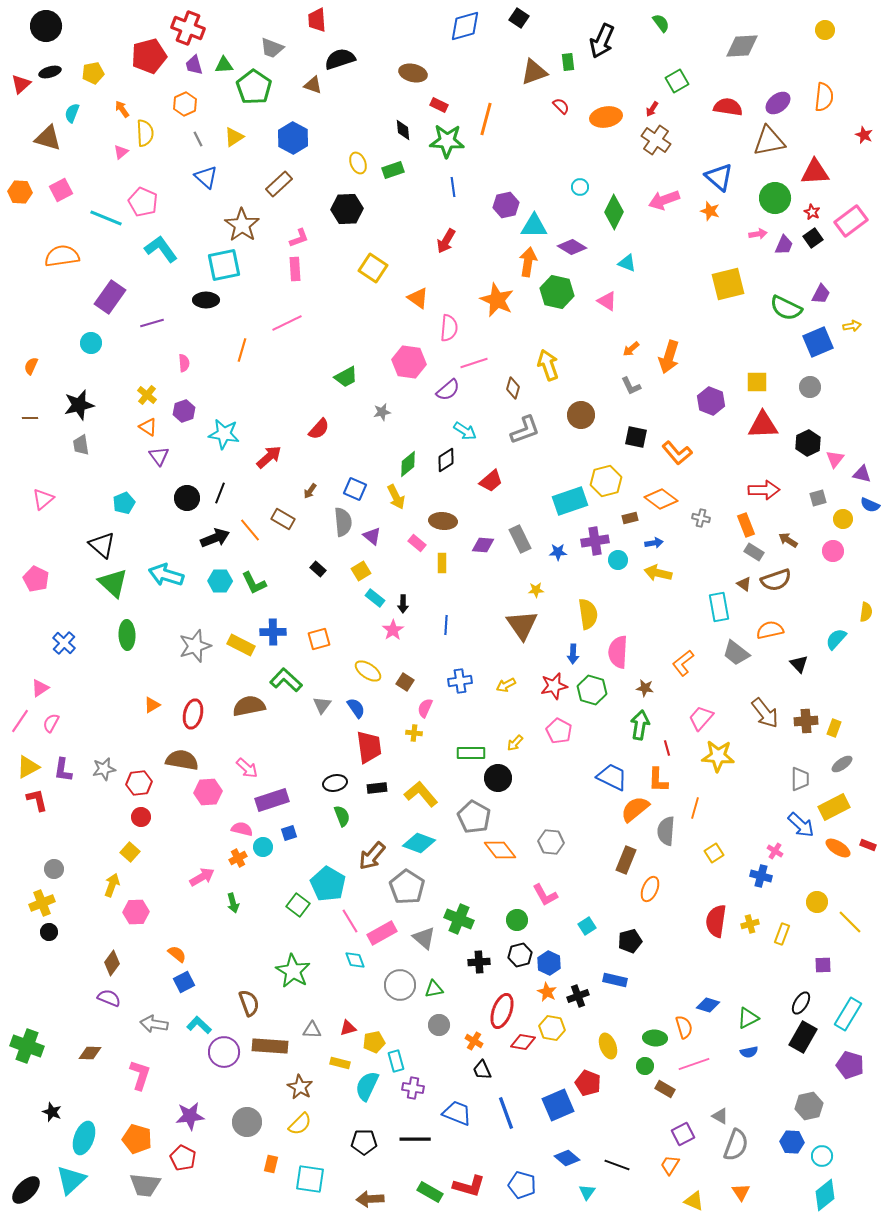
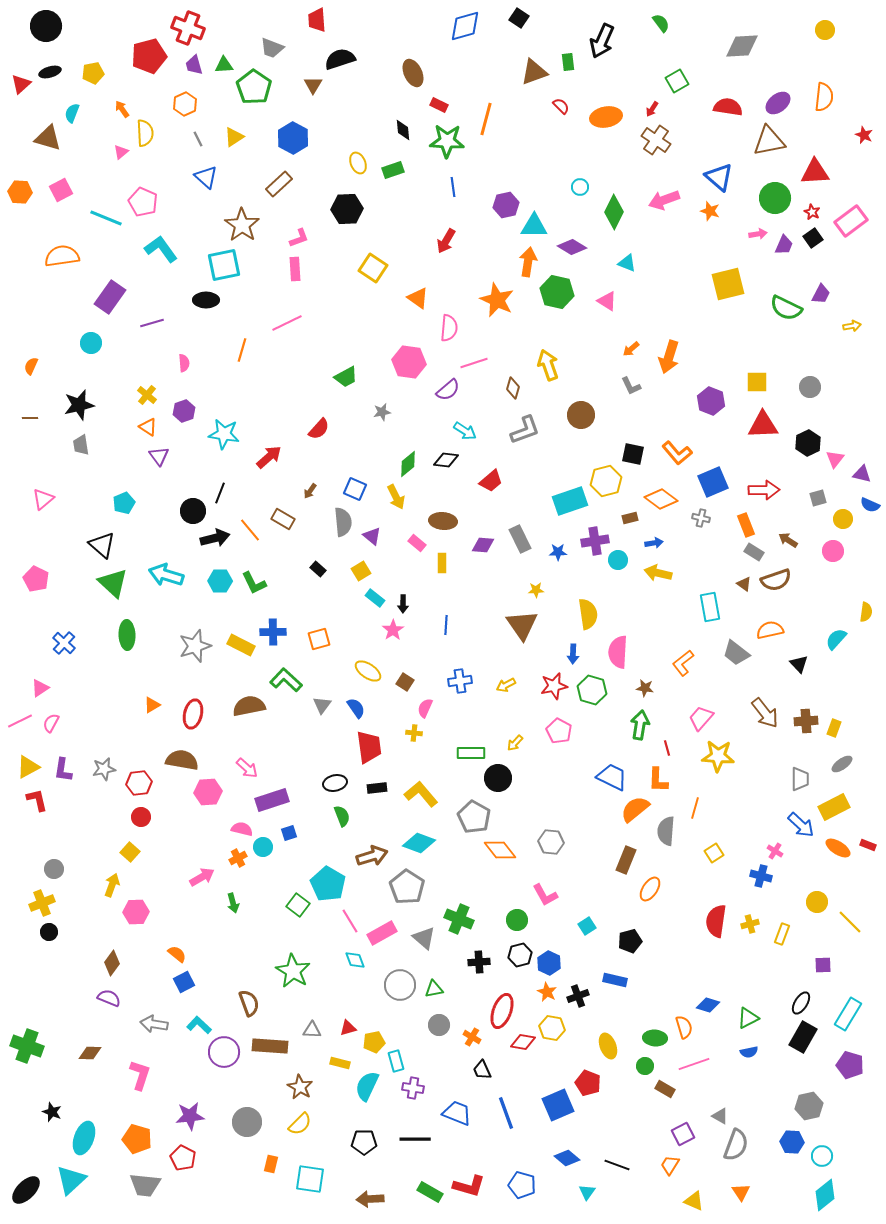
brown ellipse at (413, 73): rotated 52 degrees clockwise
brown triangle at (313, 85): rotated 42 degrees clockwise
blue square at (818, 342): moved 105 px left, 140 px down
black square at (636, 437): moved 3 px left, 17 px down
black diamond at (446, 460): rotated 40 degrees clockwise
black circle at (187, 498): moved 6 px right, 13 px down
black arrow at (215, 538): rotated 8 degrees clockwise
cyan rectangle at (719, 607): moved 9 px left
pink line at (20, 721): rotated 30 degrees clockwise
brown arrow at (372, 856): rotated 148 degrees counterclockwise
orange ellipse at (650, 889): rotated 10 degrees clockwise
orange cross at (474, 1041): moved 2 px left, 4 px up
